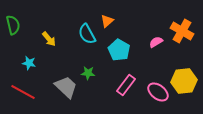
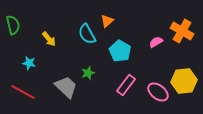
cyan pentagon: moved 1 px right, 1 px down
green star: rotated 24 degrees counterclockwise
